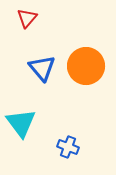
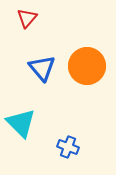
orange circle: moved 1 px right
cyan triangle: rotated 8 degrees counterclockwise
